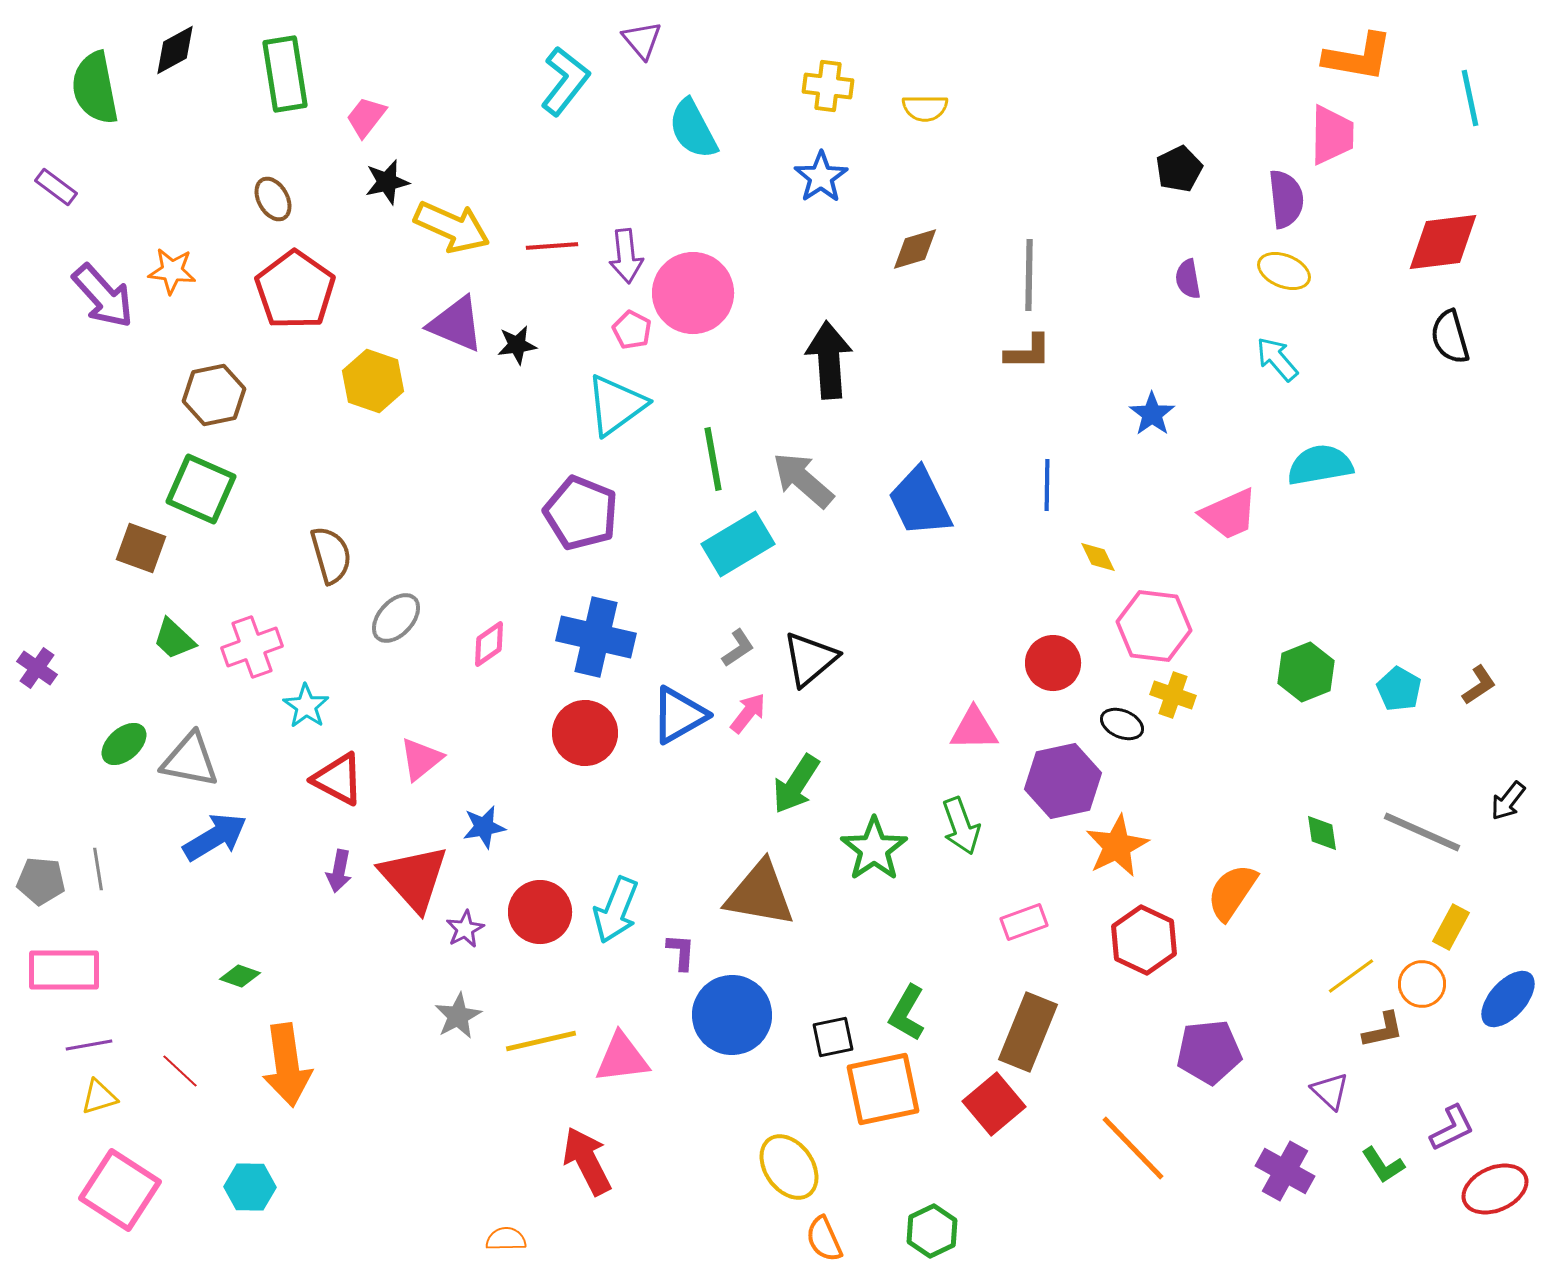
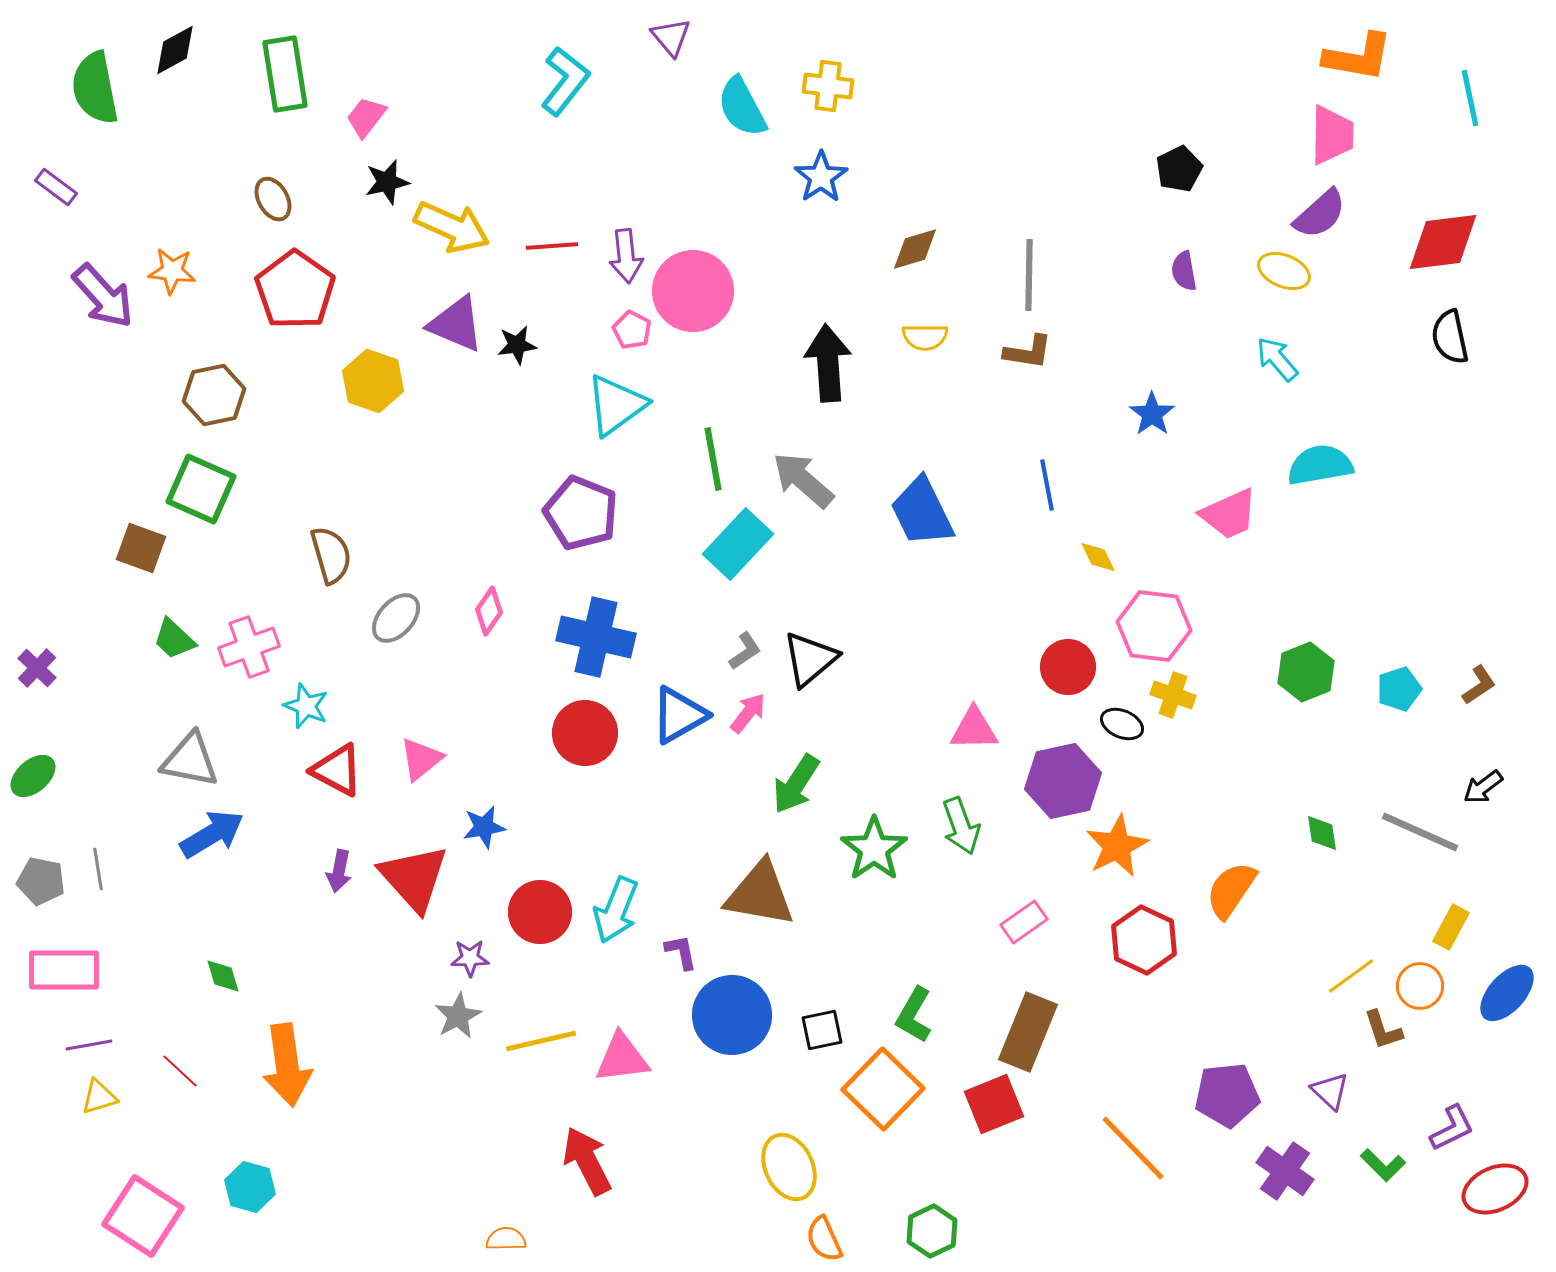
purple triangle at (642, 40): moved 29 px right, 3 px up
yellow semicircle at (925, 108): moved 229 px down
cyan semicircle at (693, 129): moved 49 px right, 22 px up
purple semicircle at (1286, 199): moved 34 px right, 15 px down; rotated 54 degrees clockwise
purple semicircle at (1188, 279): moved 4 px left, 8 px up
pink circle at (693, 293): moved 2 px up
black semicircle at (1450, 337): rotated 4 degrees clockwise
brown L-shape at (1028, 352): rotated 9 degrees clockwise
black arrow at (829, 360): moved 1 px left, 3 px down
blue line at (1047, 485): rotated 12 degrees counterclockwise
blue trapezoid at (920, 502): moved 2 px right, 10 px down
cyan rectangle at (738, 544): rotated 16 degrees counterclockwise
pink diamond at (489, 644): moved 33 px up; rotated 21 degrees counterclockwise
pink cross at (252, 647): moved 3 px left
gray L-shape at (738, 648): moved 7 px right, 3 px down
red circle at (1053, 663): moved 15 px right, 4 px down
purple cross at (37, 668): rotated 9 degrees clockwise
cyan pentagon at (1399, 689): rotated 24 degrees clockwise
cyan star at (306, 706): rotated 12 degrees counterclockwise
green ellipse at (124, 744): moved 91 px left, 32 px down
red triangle at (338, 779): moved 1 px left, 9 px up
black arrow at (1508, 801): moved 25 px left, 14 px up; rotated 15 degrees clockwise
gray line at (1422, 832): moved 2 px left
blue arrow at (215, 837): moved 3 px left, 3 px up
gray pentagon at (41, 881): rotated 6 degrees clockwise
orange semicircle at (1232, 892): moved 1 px left, 2 px up
pink rectangle at (1024, 922): rotated 15 degrees counterclockwise
purple star at (465, 929): moved 5 px right, 29 px down; rotated 27 degrees clockwise
purple L-shape at (681, 952): rotated 15 degrees counterclockwise
green diamond at (240, 976): moved 17 px left; rotated 54 degrees clockwise
orange circle at (1422, 984): moved 2 px left, 2 px down
blue ellipse at (1508, 999): moved 1 px left, 6 px up
green L-shape at (907, 1013): moved 7 px right, 2 px down
brown L-shape at (1383, 1030): rotated 84 degrees clockwise
black square at (833, 1037): moved 11 px left, 7 px up
purple pentagon at (1209, 1052): moved 18 px right, 43 px down
orange square at (883, 1089): rotated 34 degrees counterclockwise
red square at (994, 1104): rotated 18 degrees clockwise
green L-shape at (1383, 1165): rotated 12 degrees counterclockwise
yellow ellipse at (789, 1167): rotated 10 degrees clockwise
purple cross at (1285, 1171): rotated 6 degrees clockwise
cyan hexagon at (250, 1187): rotated 15 degrees clockwise
pink square at (120, 1190): moved 23 px right, 26 px down
